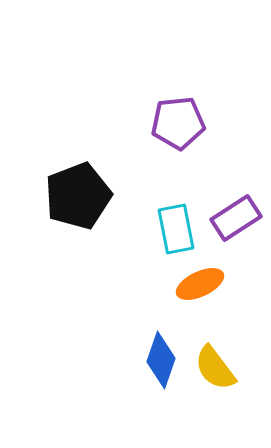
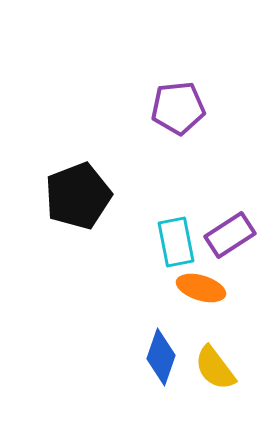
purple pentagon: moved 15 px up
purple rectangle: moved 6 px left, 17 px down
cyan rectangle: moved 13 px down
orange ellipse: moved 1 px right, 4 px down; rotated 42 degrees clockwise
blue diamond: moved 3 px up
